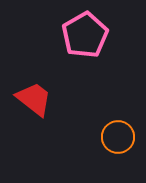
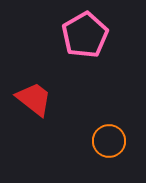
orange circle: moved 9 px left, 4 px down
